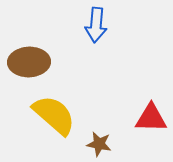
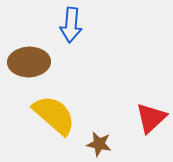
blue arrow: moved 25 px left
red triangle: rotated 44 degrees counterclockwise
